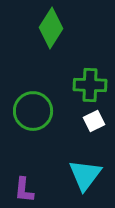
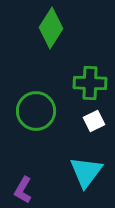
green cross: moved 2 px up
green circle: moved 3 px right
cyan triangle: moved 1 px right, 3 px up
purple L-shape: moved 1 px left; rotated 24 degrees clockwise
